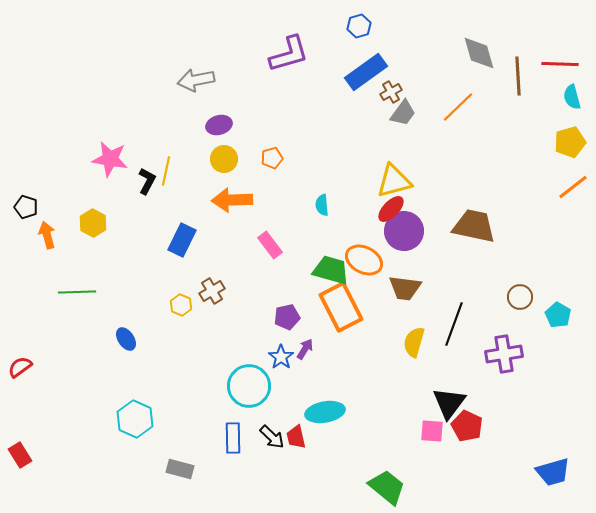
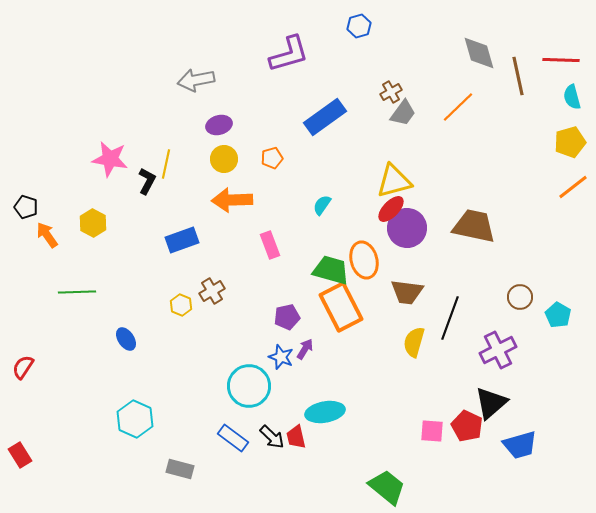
red line at (560, 64): moved 1 px right, 4 px up
blue rectangle at (366, 72): moved 41 px left, 45 px down
brown line at (518, 76): rotated 9 degrees counterclockwise
yellow line at (166, 171): moved 7 px up
cyan semicircle at (322, 205): rotated 40 degrees clockwise
purple circle at (404, 231): moved 3 px right, 3 px up
orange arrow at (47, 235): rotated 20 degrees counterclockwise
blue rectangle at (182, 240): rotated 44 degrees clockwise
pink rectangle at (270, 245): rotated 16 degrees clockwise
orange ellipse at (364, 260): rotated 48 degrees clockwise
brown trapezoid at (405, 288): moved 2 px right, 4 px down
black line at (454, 324): moved 4 px left, 6 px up
purple cross at (504, 354): moved 6 px left, 4 px up; rotated 18 degrees counterclockwise
blue star at (281, 357): rotated 15 degrees counterclockwise
red semicircle at (20, 367): moved 3 px right; rotated 20 degrees counterclockwise
black triangle at (449, 403): moved 42 px right; rotated 12 degrees clockwise
blue rectangle at (233, 438): rotated 52 degrees counterclockwise
blue trapezoid at (553, 472): moved 33 px left, 27 px up
